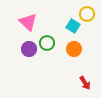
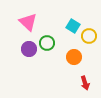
yellow circle: moved 2 px right, 22 px down
orange circle: moved 8 px down
red arrow: rotated 16 degrees clockwise
